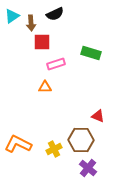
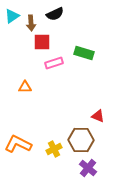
green rectangle: moved 7 px left
pink rectangle: moved 2 px left, 1 px up
orange triangle: moved 20 px left
